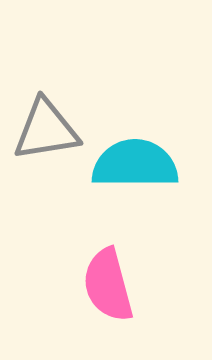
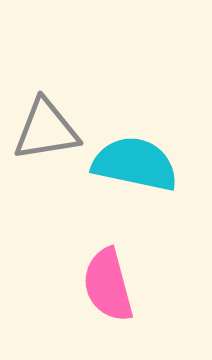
cyan semicircle: rotated 12 degrees clockwise
